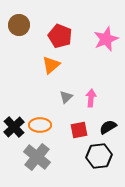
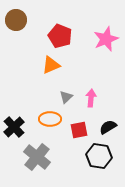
brown circle: moved 3 px left, 5 px up
orange triangle: rotated 18 degrees clockwise
orange ellipse: moved 10 px right, 6 px up
black hexagon: rotated 15 degrees clockwise
